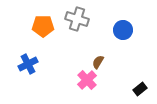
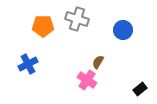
pink cross: rotated 12 degrees counterclockwise
